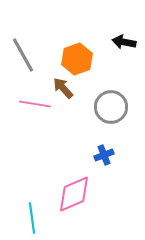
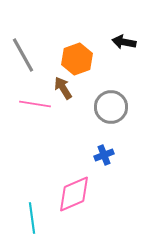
brown arrow: rotated 10 degrees clockwise
